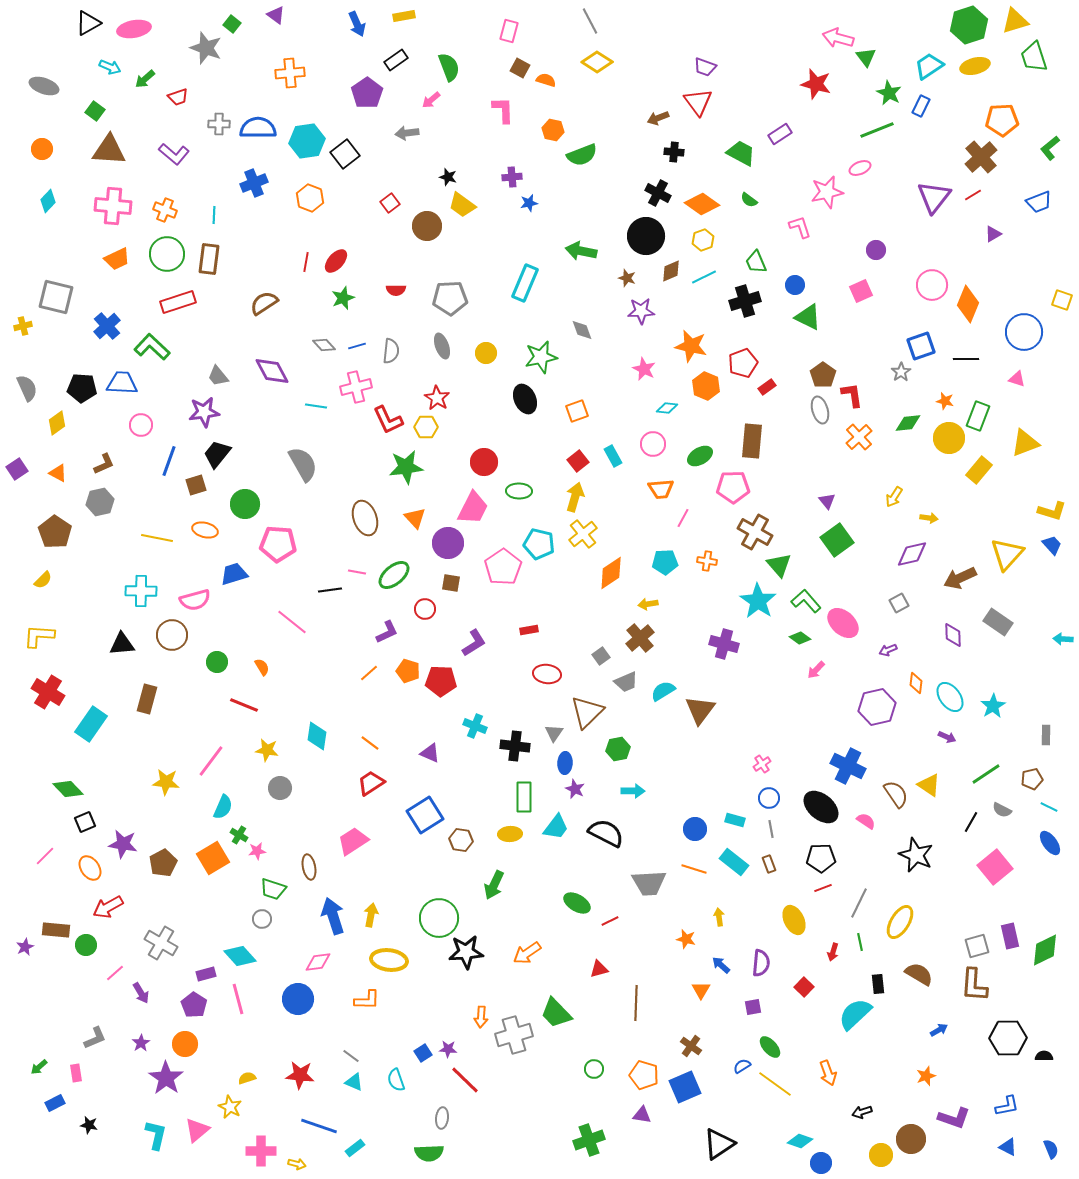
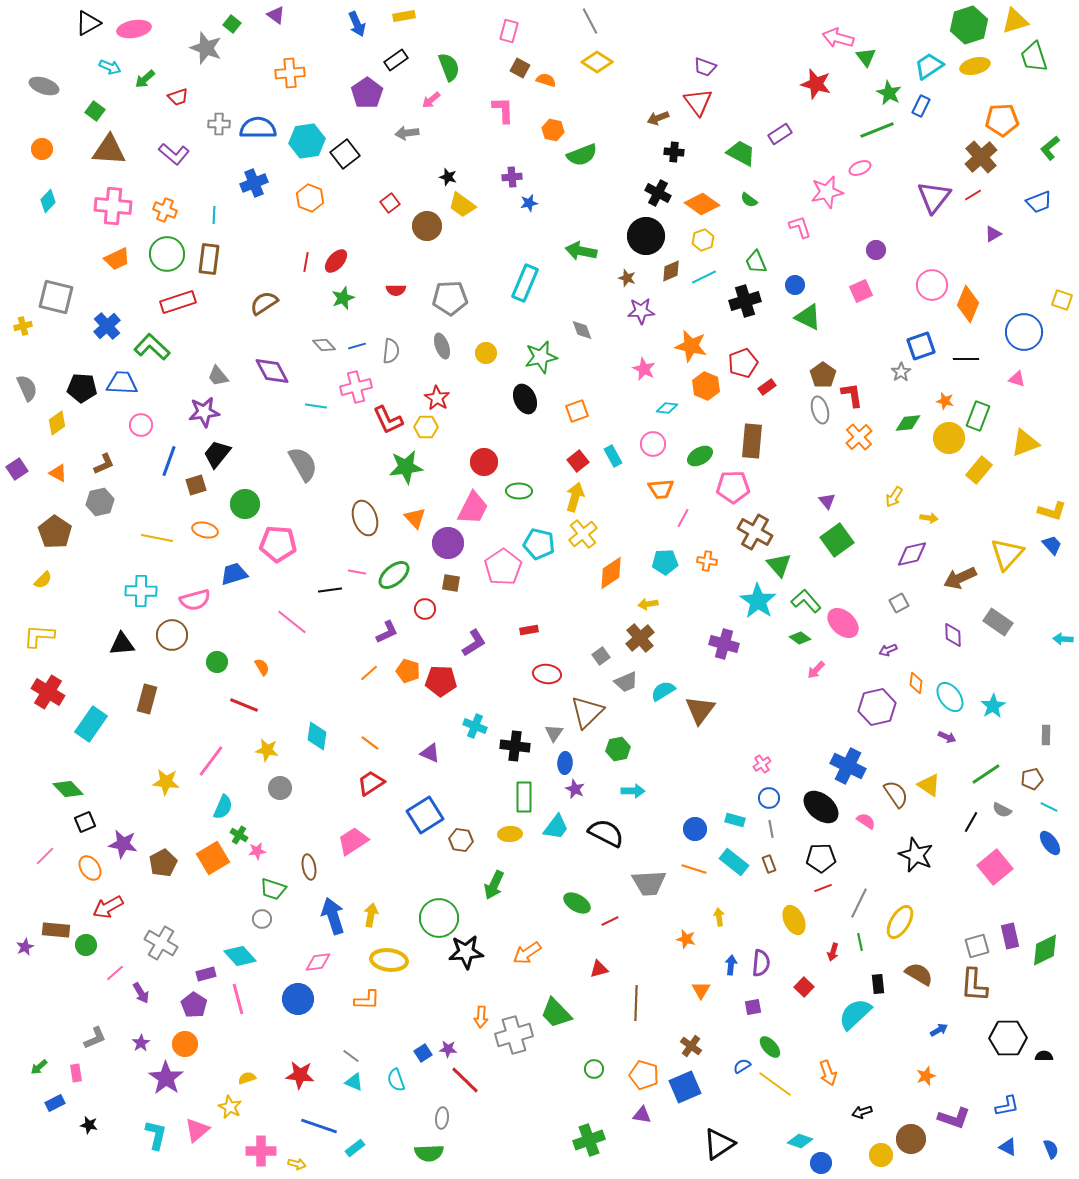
blue arrow at (721, 965): moved 10 px right; rotated 54 degrees clockwise
